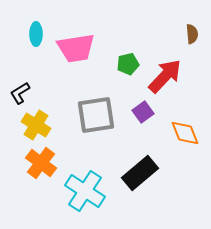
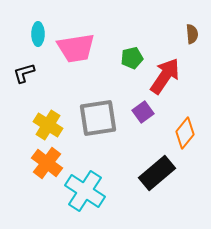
cyan ellipse: moved 2 px right
green pentagon: moved 4 px right, 6 px up
red arrow: rotated 9 degrees counterclockwise
black L-shape: moved 4 px right, 20 px up; rotated 15 degrees clockwise
gray square: moved 2 px right, 3 px down
yellow cross: moved 12 px right
orange diamond: rotated 60 degrees clockwise
orange cross: moved 6 px right
black rectangle: moved 17 px right
